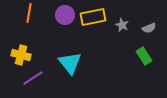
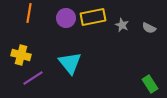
purple circle: moved 1 px right, 3 px down
gray semicircle: rotated 48 degrees clockwise
green rectangle: moved 6 px right, 28 px down
